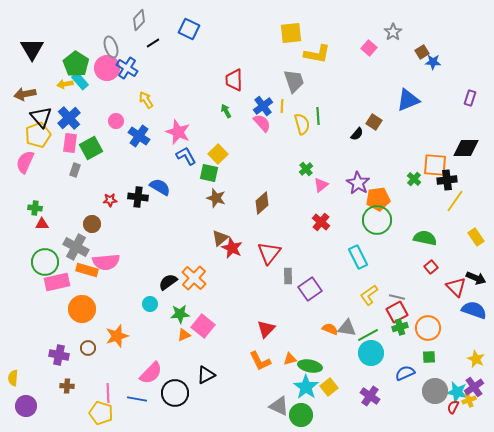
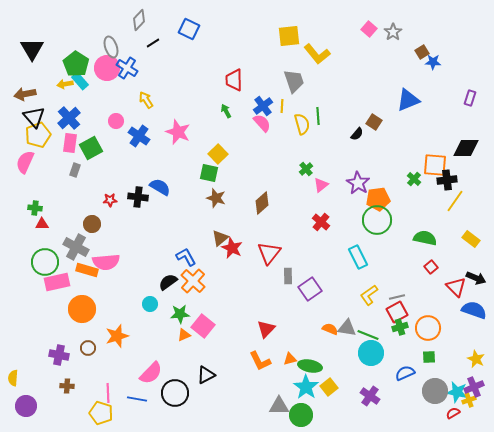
yellow square at (291, 33): moved 2 px left, 3 px down
pink square at (369, 48): moved 19 px up
yellow L-shape at (317, 54): rotated 40 degrees clockwise
black triangle at (41, 117): moved 7 px left
blue L-shape at (186, 156): moved 101 px down
yellow rectangle at (476, 237): moved 5 px left, 2 px down; rotated 18 degrees counterclockwise
orange cross at (194, 278): moved 1 px left, 3 px down
gray line at (397, 297): rotated 28 degrees counterclockwise
green line at (368, 335): rotated 50 degrees clockwise
purple cross at (474, 387): rotated 12 degrees clockwise
gray triangle at (279, 406): rotated 25 degrees counterclockwise
red semicircle at (453, 407): moved 6 px down; rotated 32 degrees clockwise
